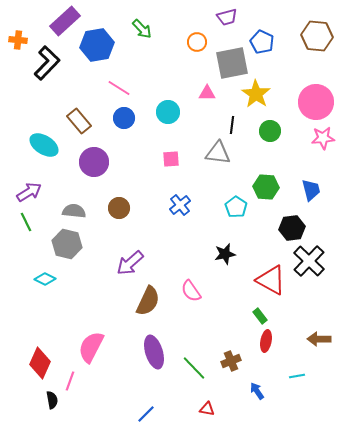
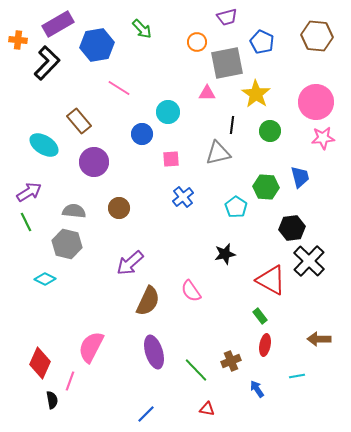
purple rectangle at (65, 21): moved 7 px left, 3 px down; rotated 12 degrees clockwise
gray square at (232, 63): moved 5 px left
blue circle at (124, 118): moved 18 px right, 16 px down
gray triangle at (218, 153): rotated 20 degrees counterclockwise
blue trapezoid at (311, 190): moved 11 px left, 13 px up
blue cross at (180, 205): moved 3 px right, 8 px up
red ellipse at (266, 341): moved 1 px left, 4 px down
green line at (194, 368): moved 2 px right, 2 px down
blue arrow at (257, 391): moved 2 px up
